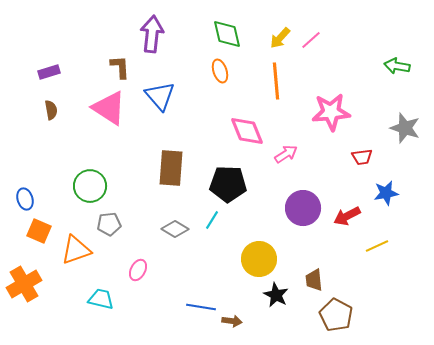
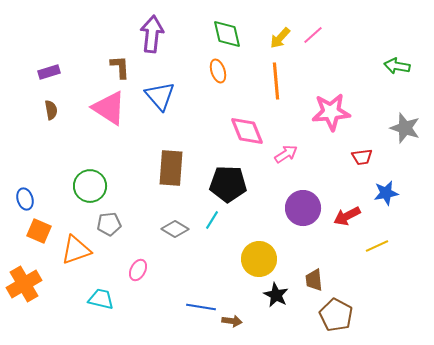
pink line: moved 2 px right, 5 px up
orange ellipse: moved 2 px left
